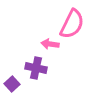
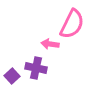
purple square: moved 8 px up
